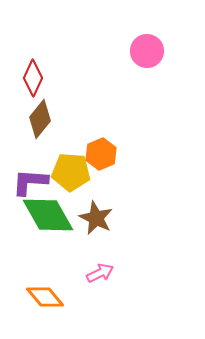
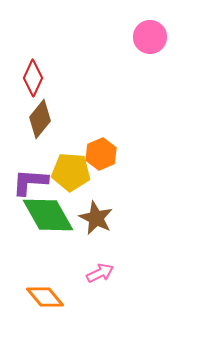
pink circle: moved 3 px right, 14 px up
